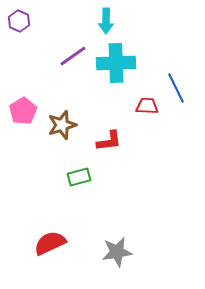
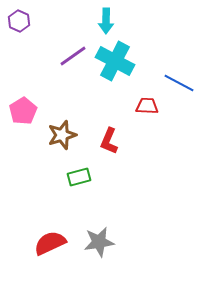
cyan cross: moved 1 px left, 2 px up; rotated 30 degrees clockwise
blue line: moved 3 px right, 5 px up; rotated 36 degrees counterclockwise
brown star: moved 10 px down
red L-shape: rotated 120 degrees clockwise
gray star: moved 18 px left, 10 px up
